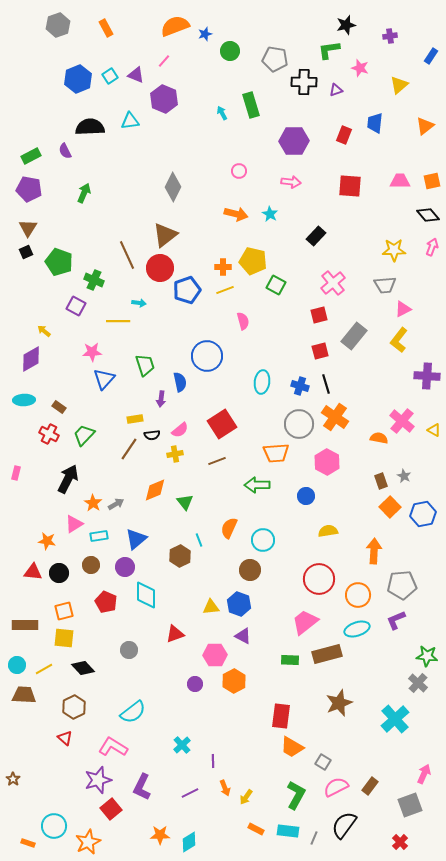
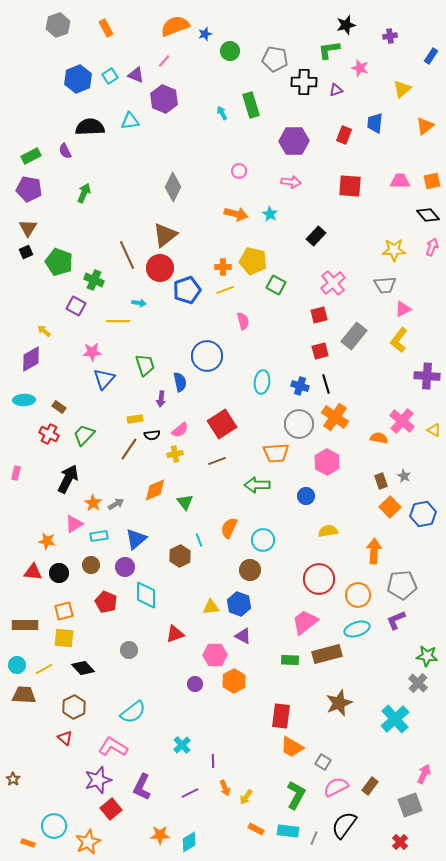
yellow triangle at (399, 85): moved 3 px right, 4 px down
